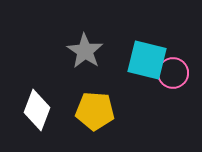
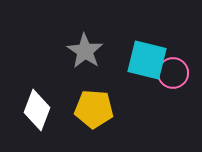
yellow pentagon: moved 1 px left, 2 px up
